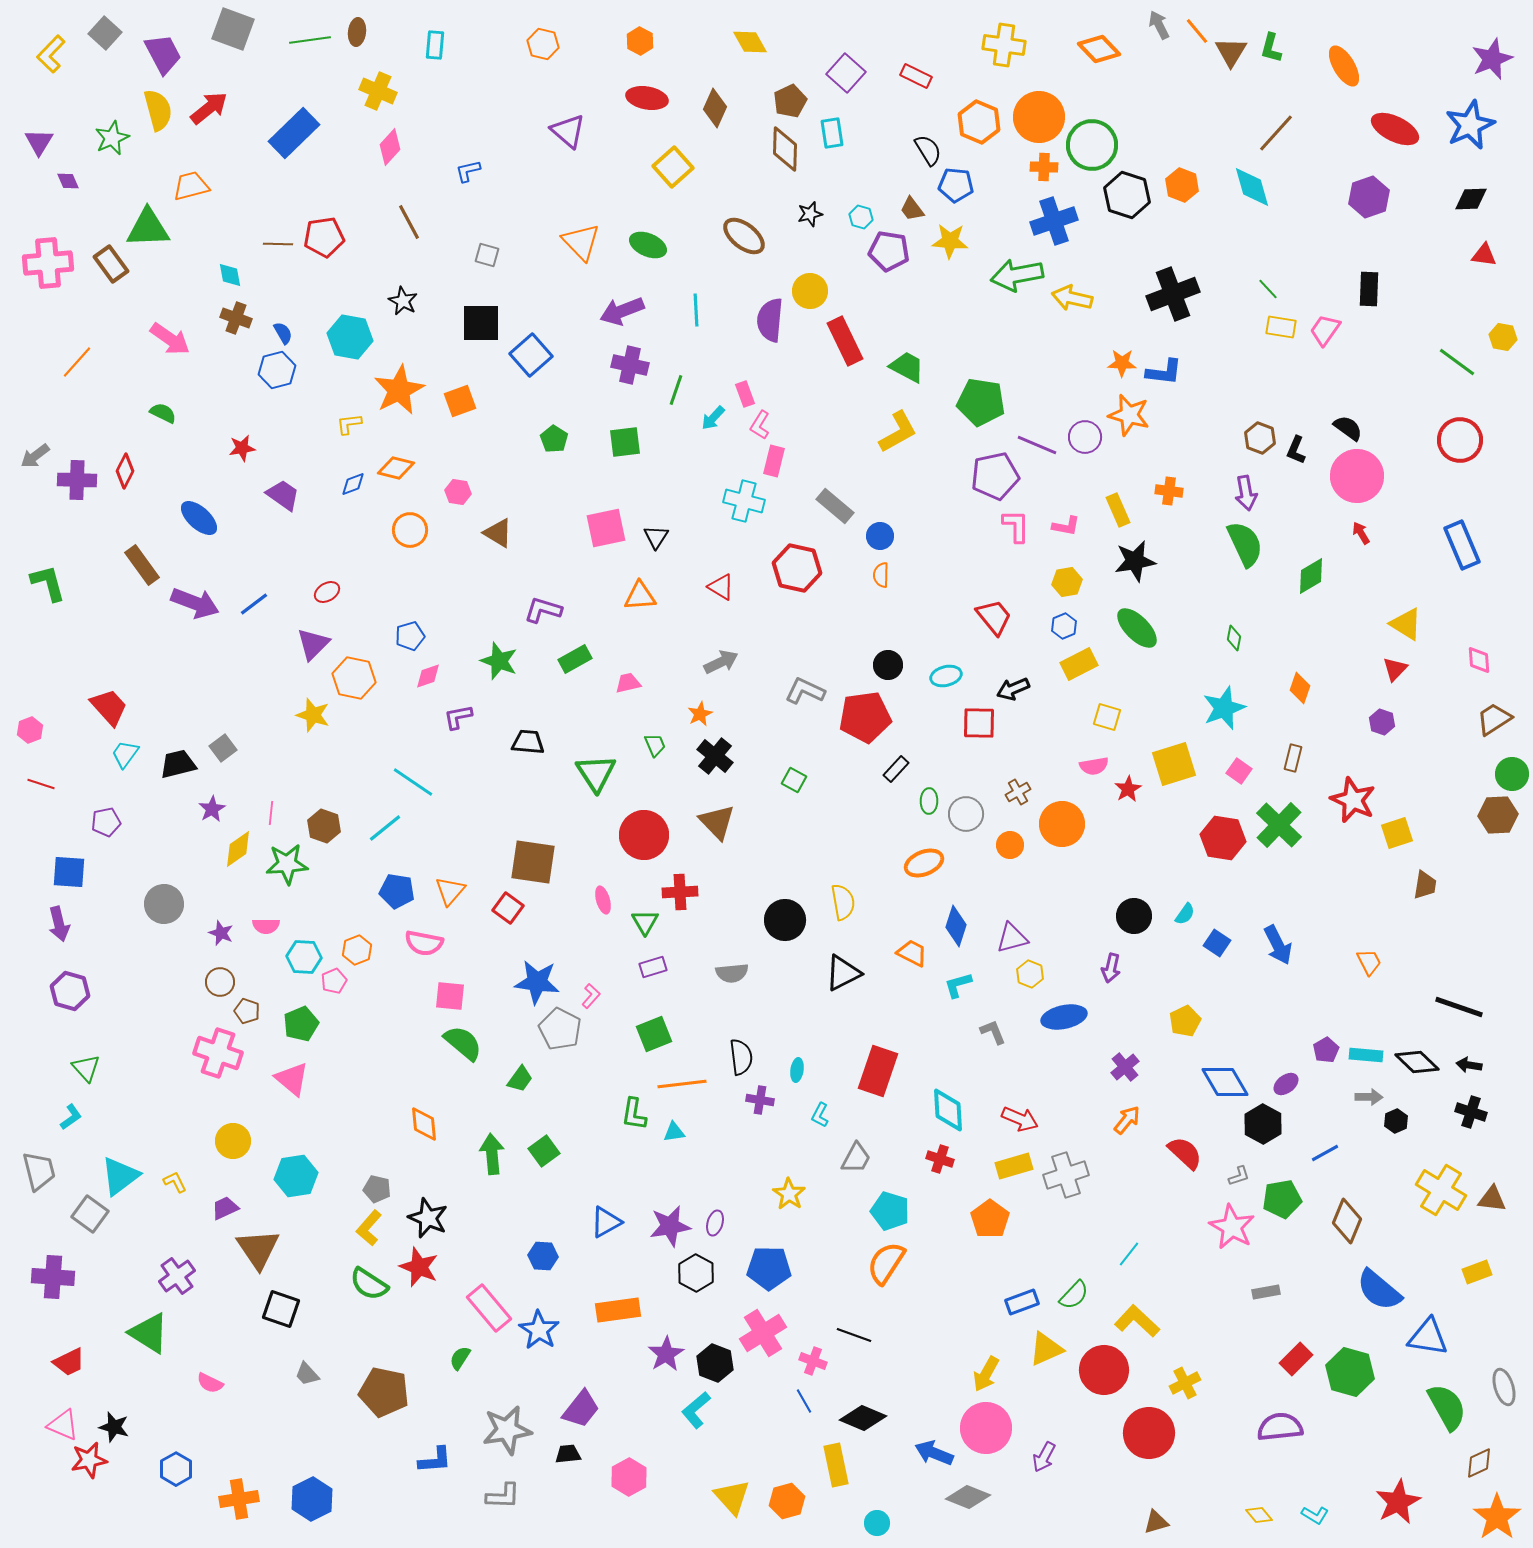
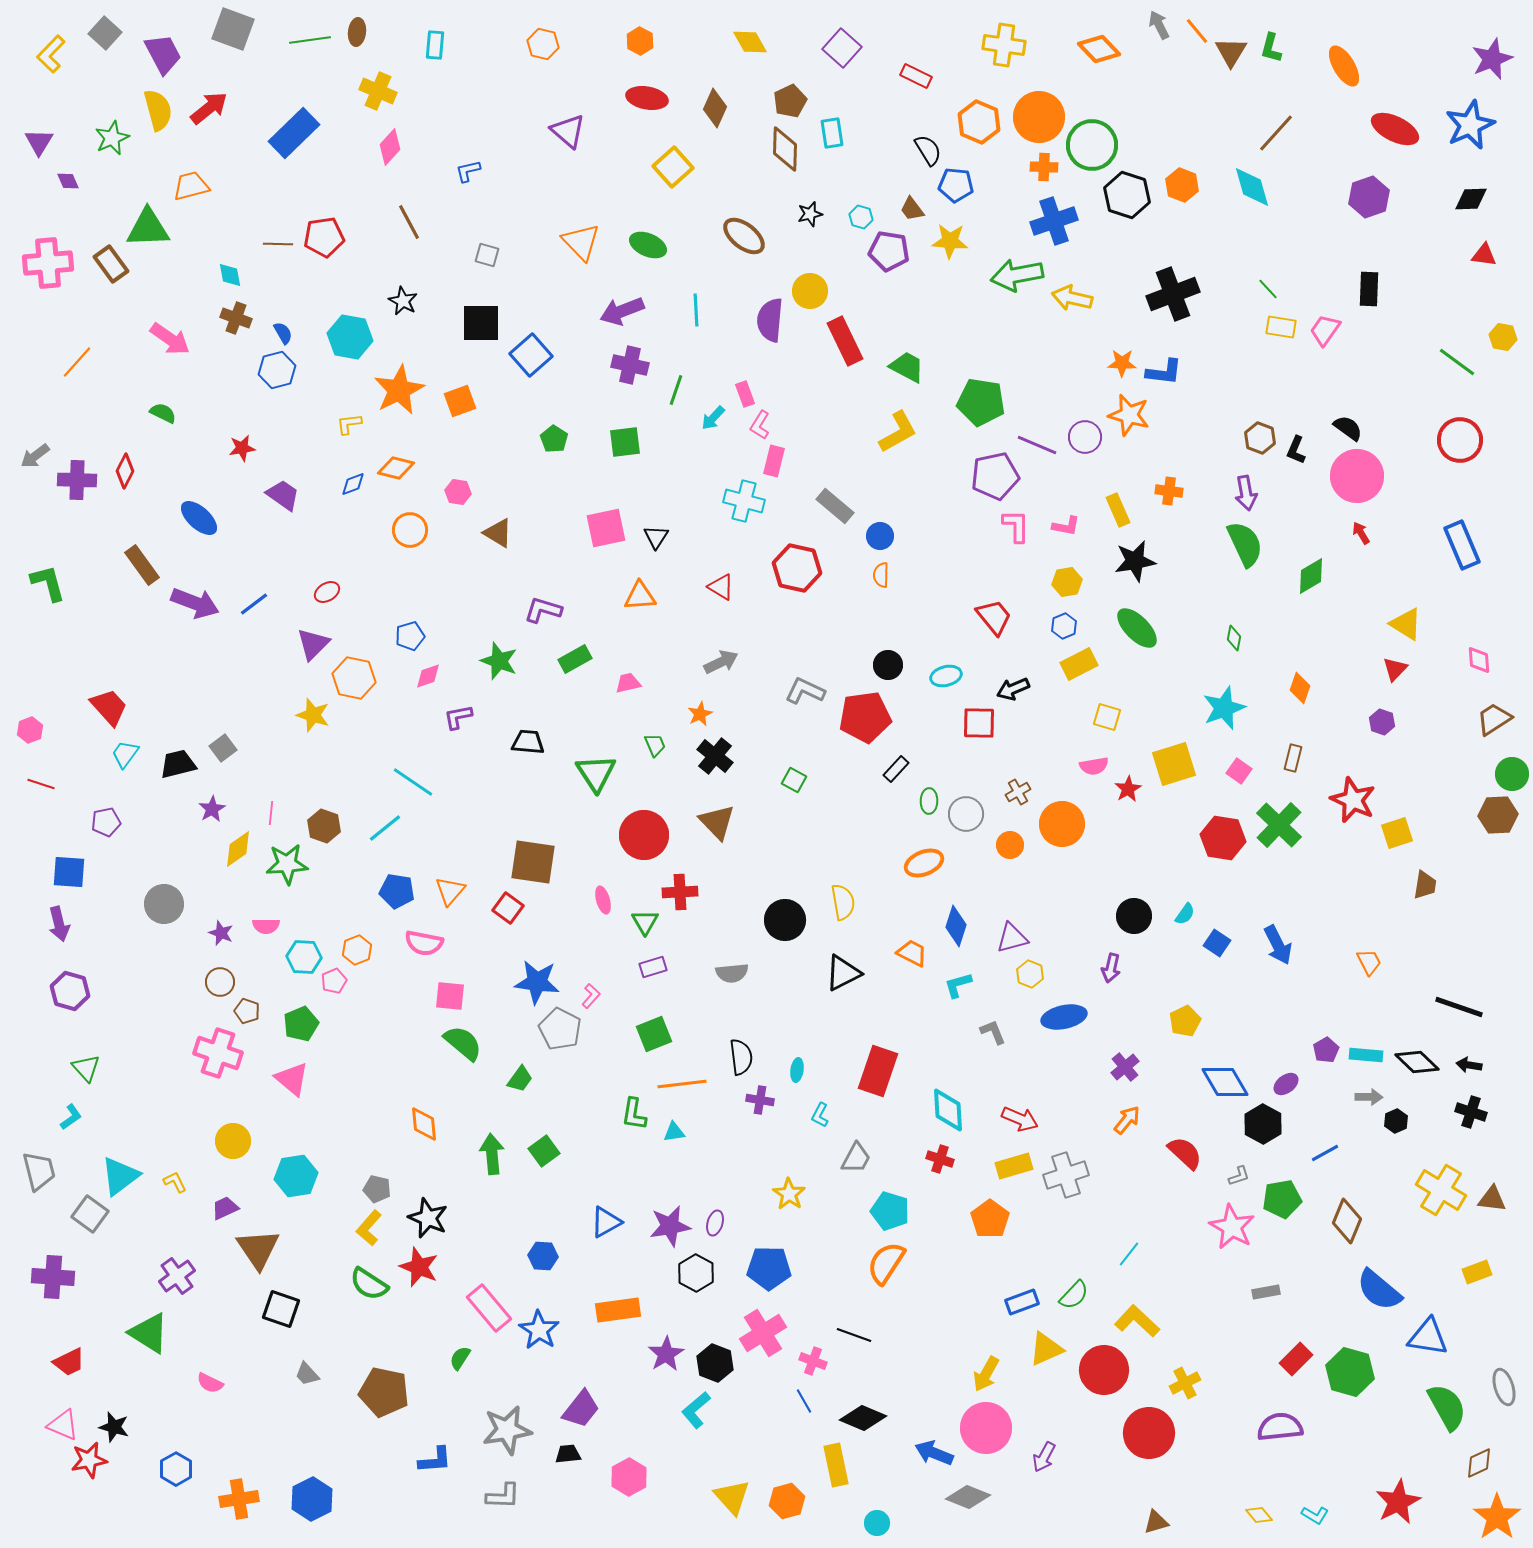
purple square at (846, 73): moved 4 px left, 25 px up
